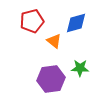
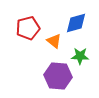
red pentagon: moved 4 px left, 7 px down
green star: moved 12 px up
purple hexagon: moved 7 px right, 3 px up; rotated 12 degrees clockwise
